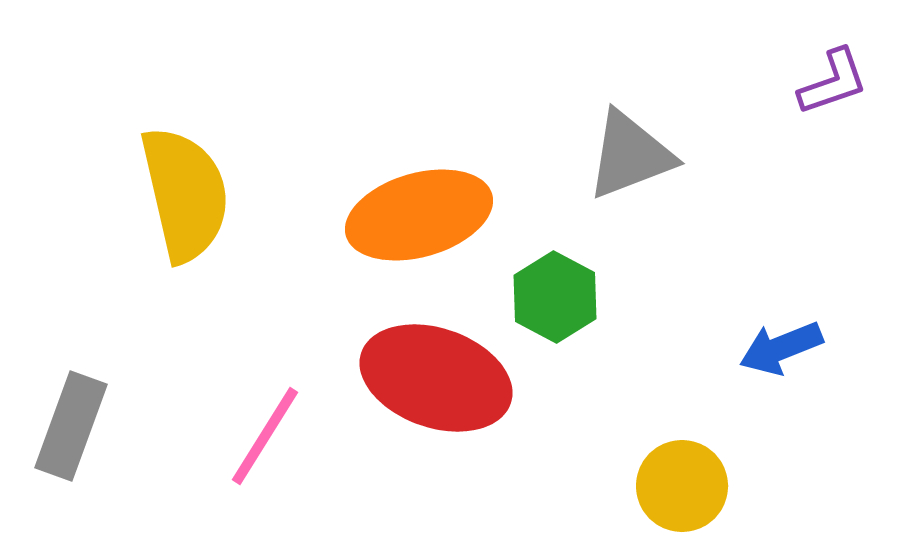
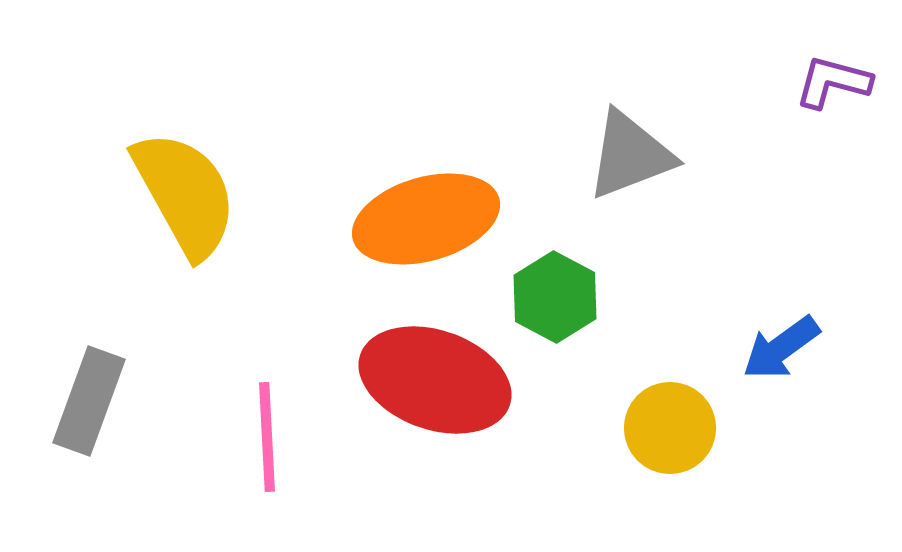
purple L-shape: rotated 146 degrees counterclockwise
yellow semicircle: rotated 16 degrees counterclockwise
orange ellipse: moved 7 px right, 4 px down
blue arrow: rotated 14 degrees counterclockwise
red ellipse: moved 1 px left, 2 px down
gray rectangle: moved 18 px right, 25 px up
pink line: moved 2 px right, 1 px down; rotated 35 degrees counterclockwise
yellow circle: moved 12 px left, 58 px up
